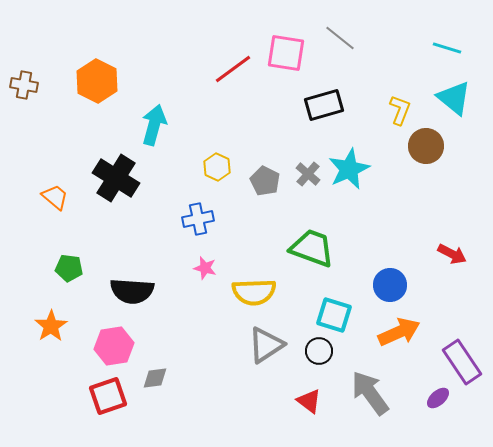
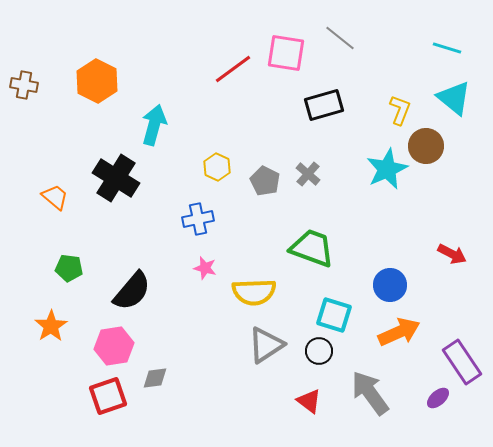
cyan star: moved 38 px right
black semicircle: rotated 54 degrees counterclockwise
